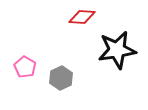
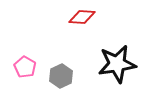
black star: moved 14 px down
gray hexagon: moved 2 px up
